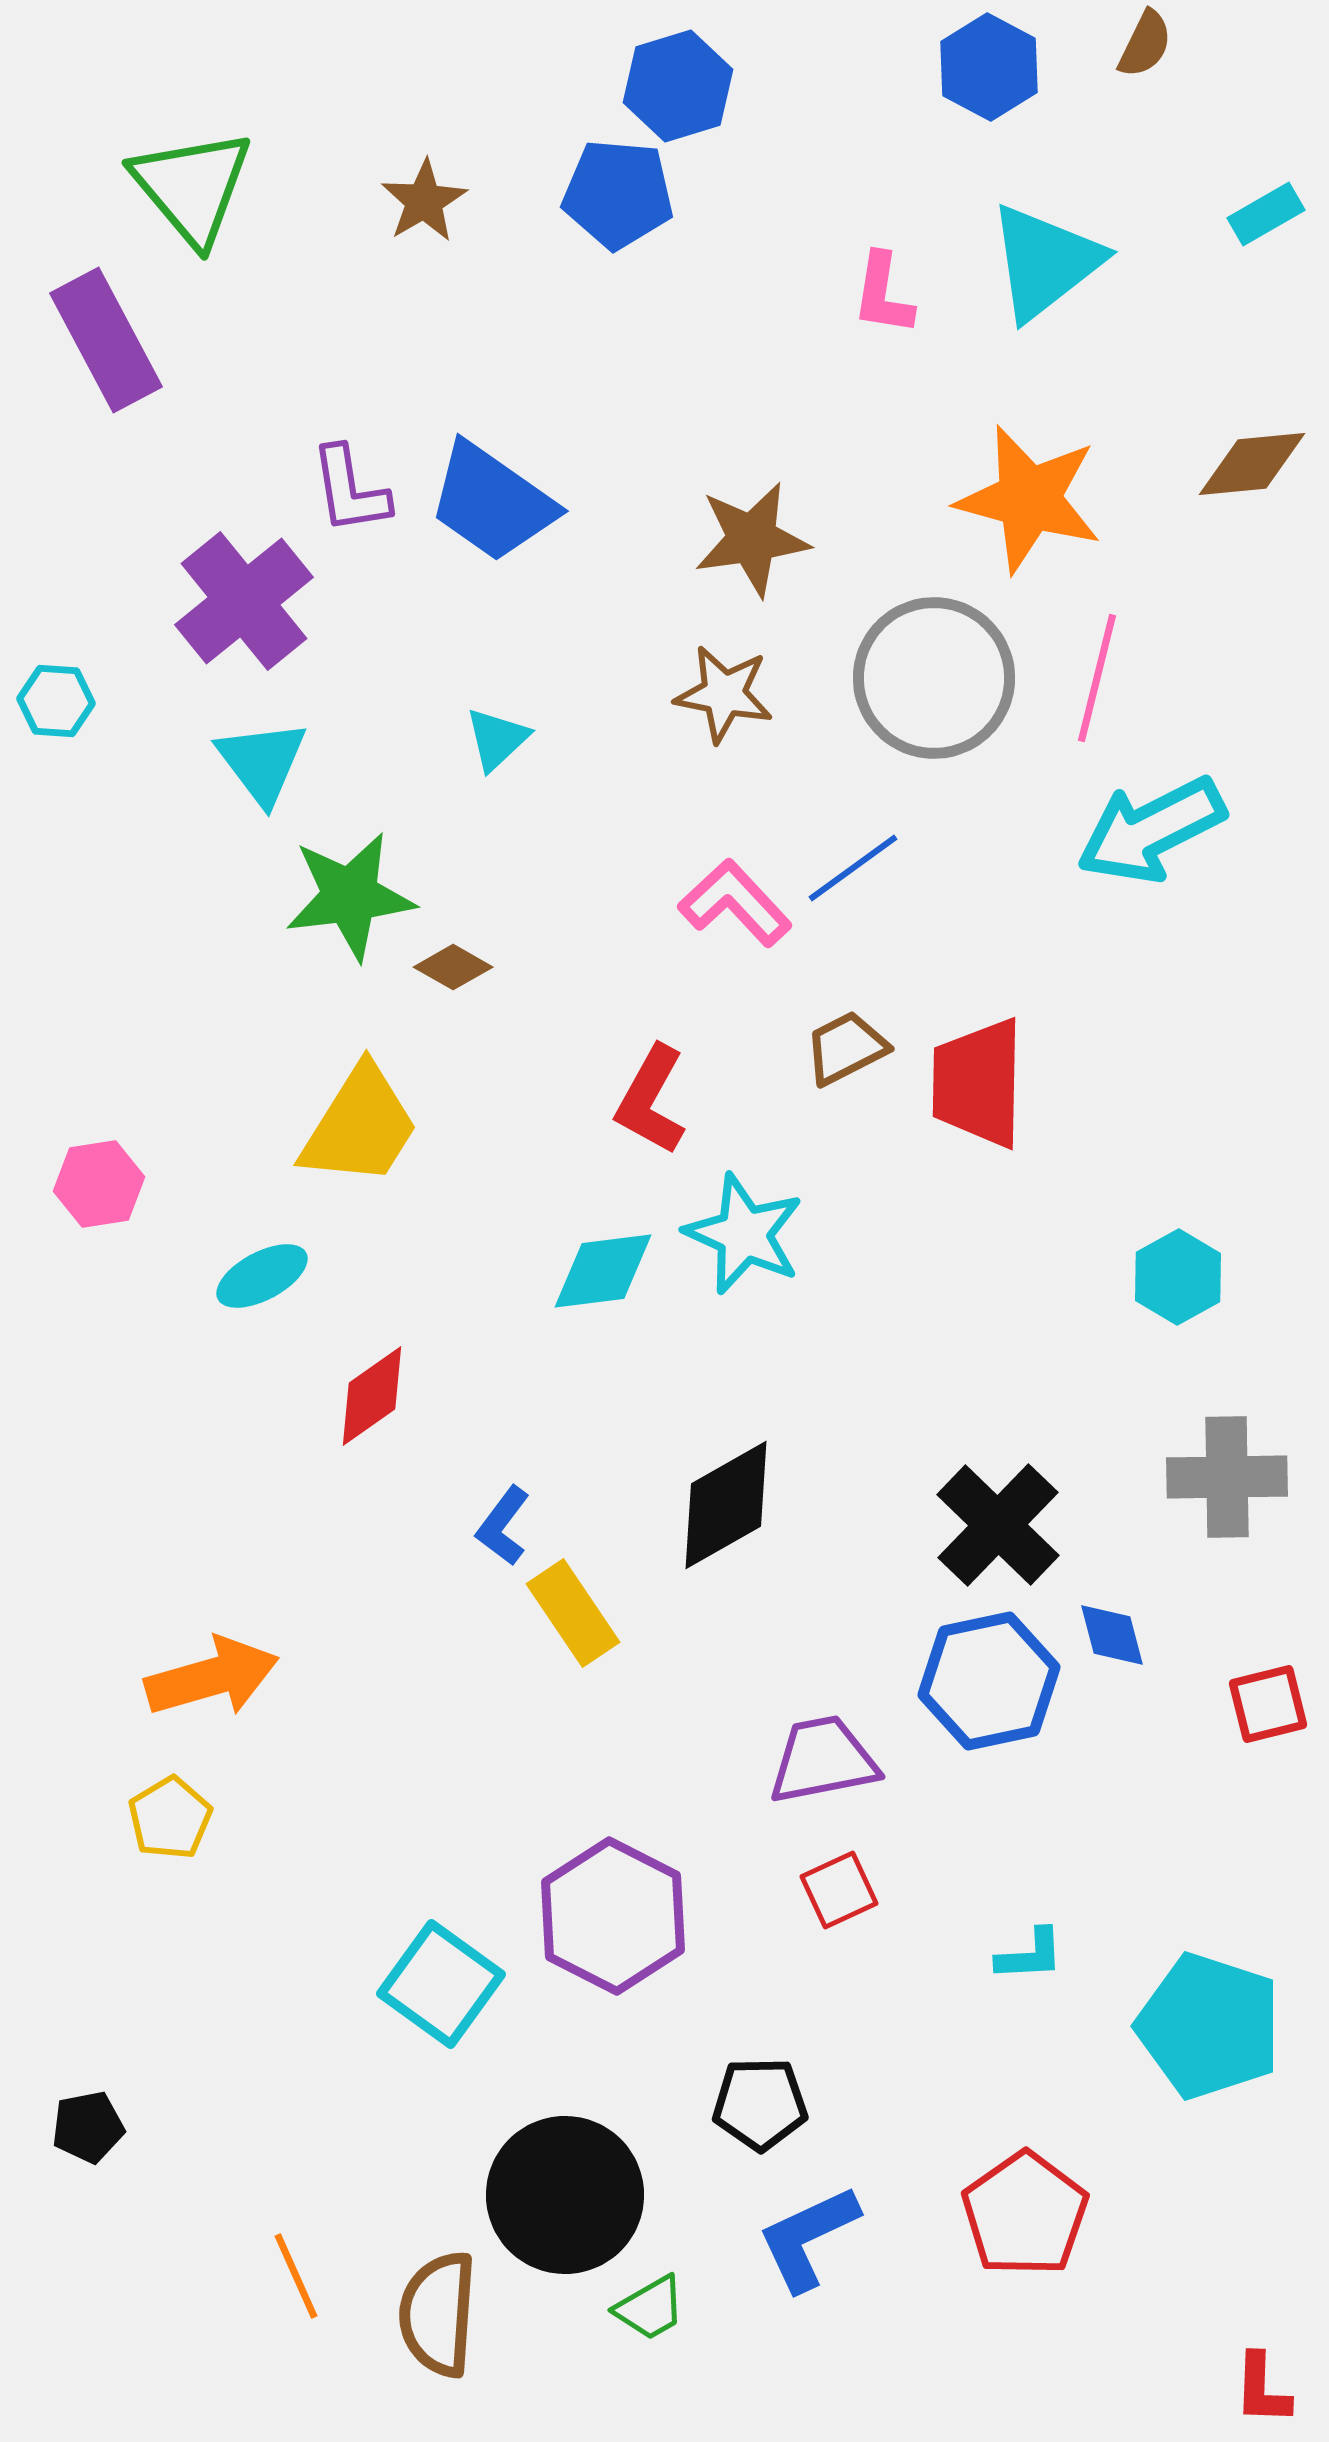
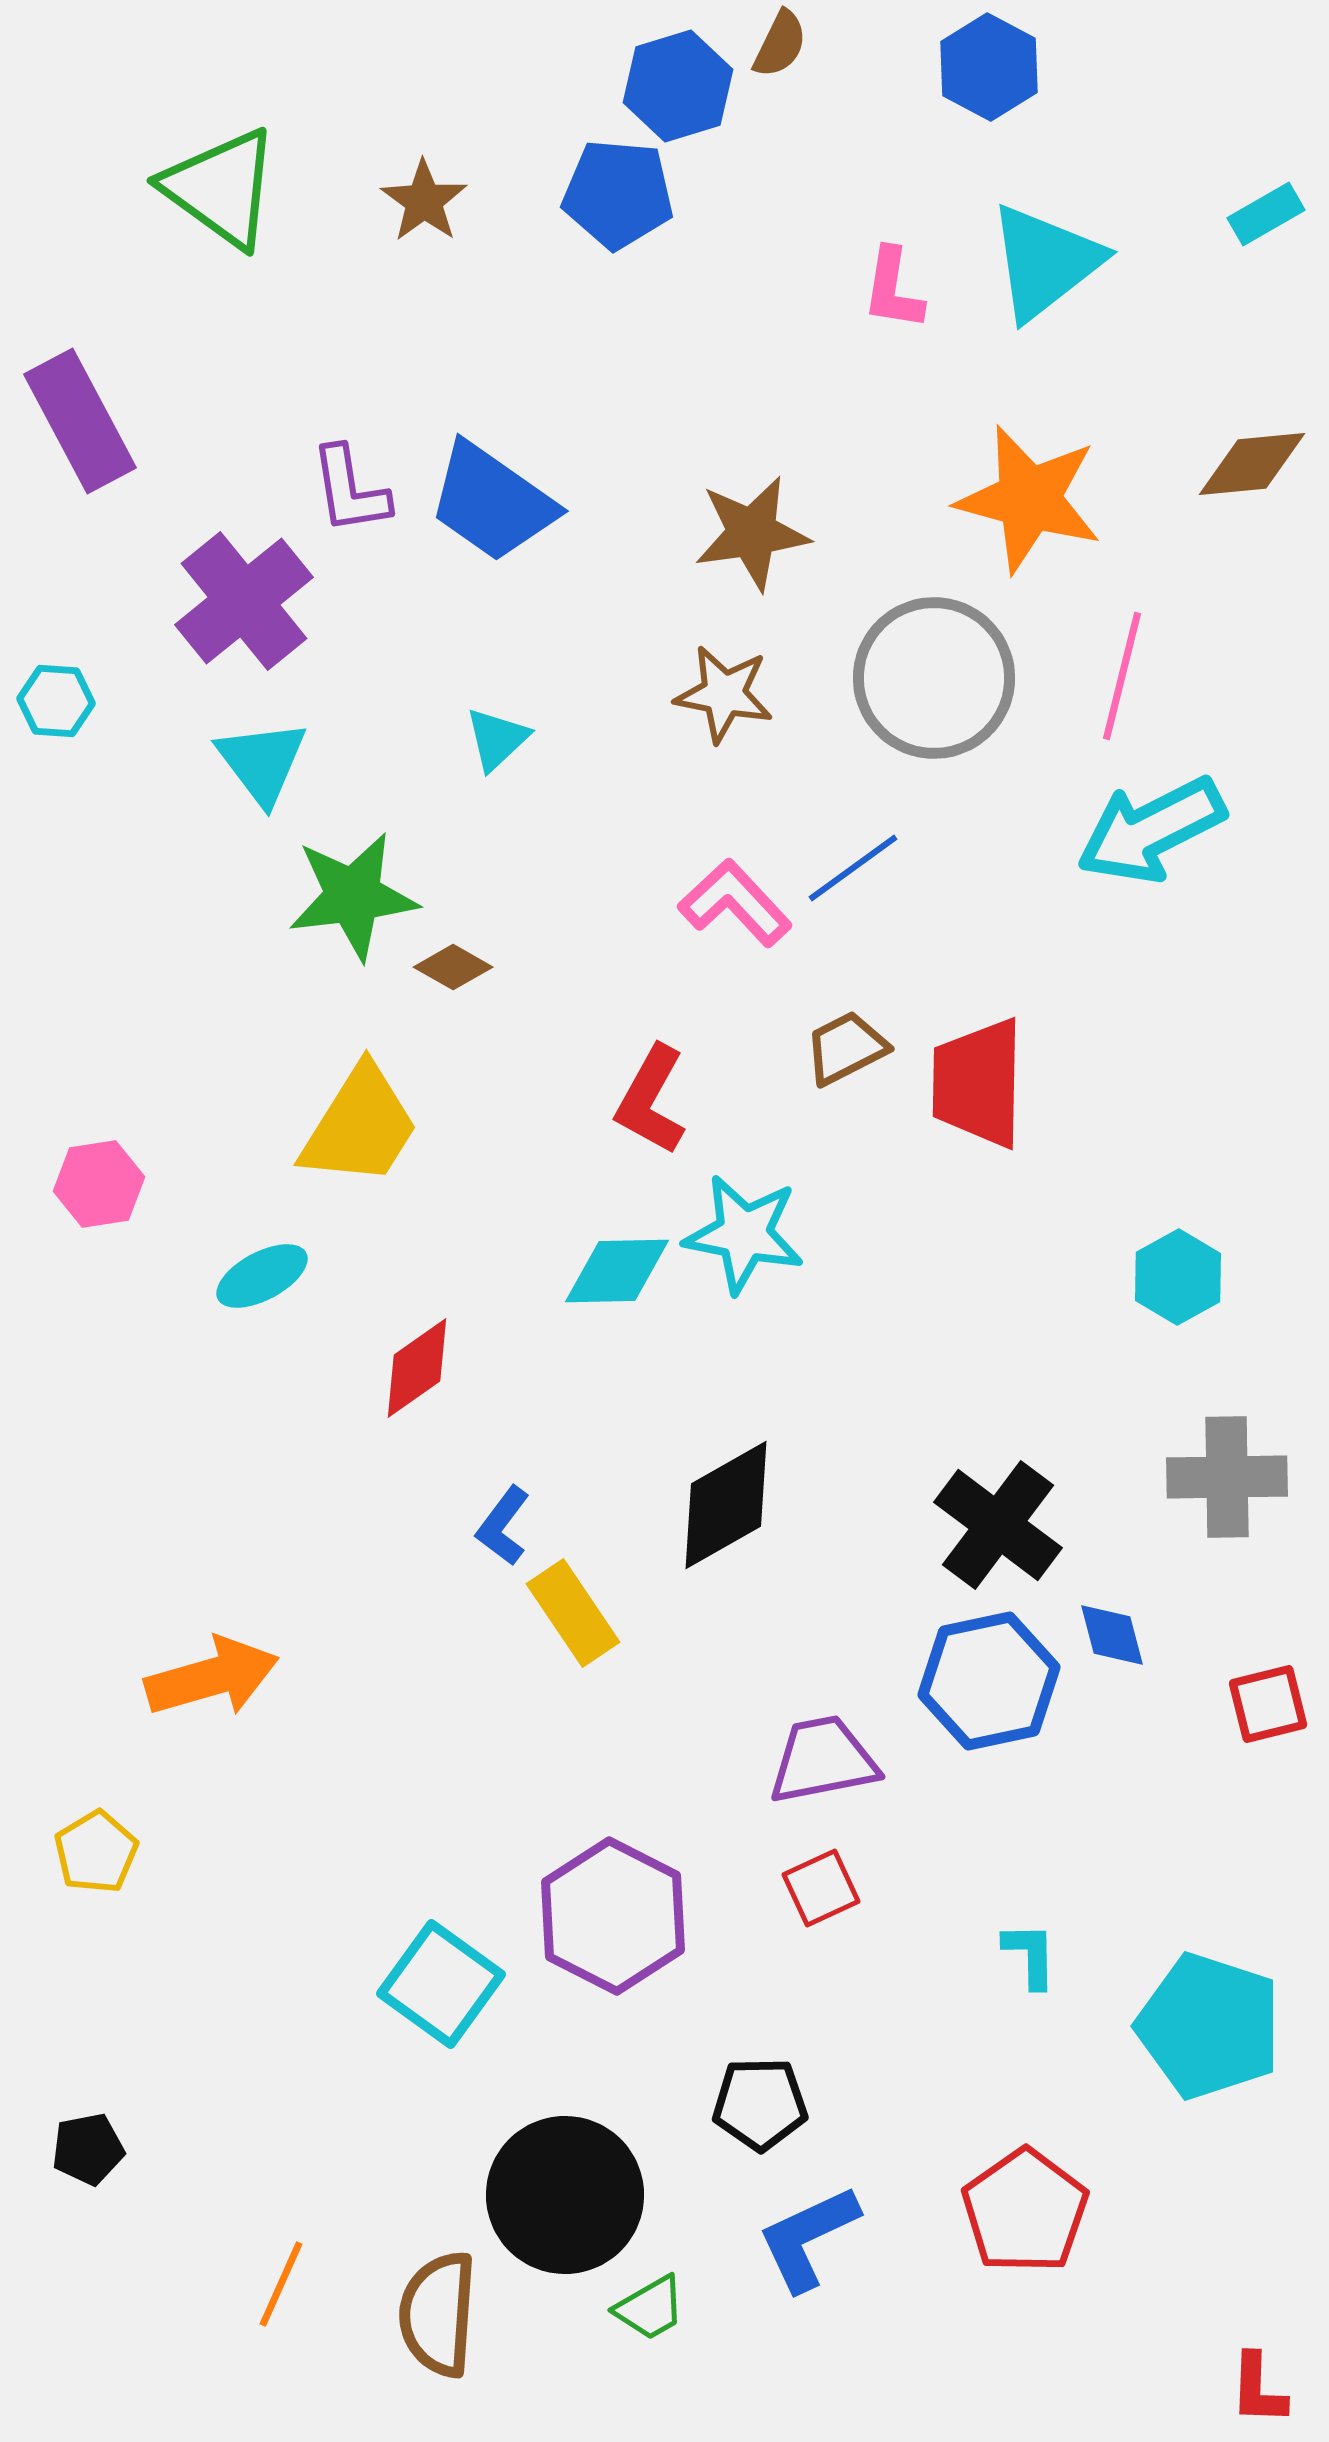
brown semicircle at (1145, 44): moved 365 px left
green triangle at (192, 187): moved 29 px right, 1 px down; rotated 14 degrees counterclockwise
brown star at (424, 201): rotated 6 degrees counterclockwise
pink L-shape at (883, 294): moved 10 px right, 5 px up
purple rectangle at (106, 340): moved 26 px left, 81 px down
brown star at (752, 539): moved 6 px up
pink line at (1097, 678): moved 25 px right, 2 px up
green star at (350, 896): moved 3 px right
cyan star at (744, 1234): rotated 13 degrees counterclockwise
cyan diamond at (603, 1271): moved 14 px right; rotated 6 degrees clockwise
red diamond at (372, 1396): moved 45 px right, 28 px up
black cross at (998, 1525): rotated 7 degrees counterclockwise
yellow pentagon at (170, 1818): moved 74 px left, 34 px down
red square at (839, 1890): moved 18 px left, 2 px up
cyan L-shape at (1030, 1955): rotated 88 degrees counterclockwise
black pentagon at (88, 2127): moved 22 px down
red pentagon at (1025, 2214): moved 3 px up
orange line at (296, 2276): moved 15 px left, 8 px down; rotated 48 degrees clockwise
red L-shape at (1262, 2389): moved 4 px left
